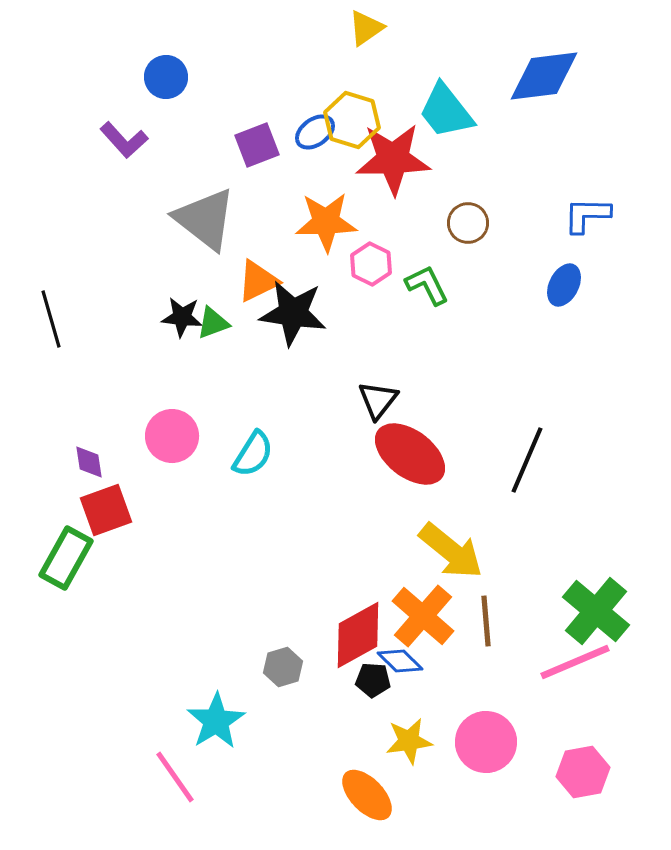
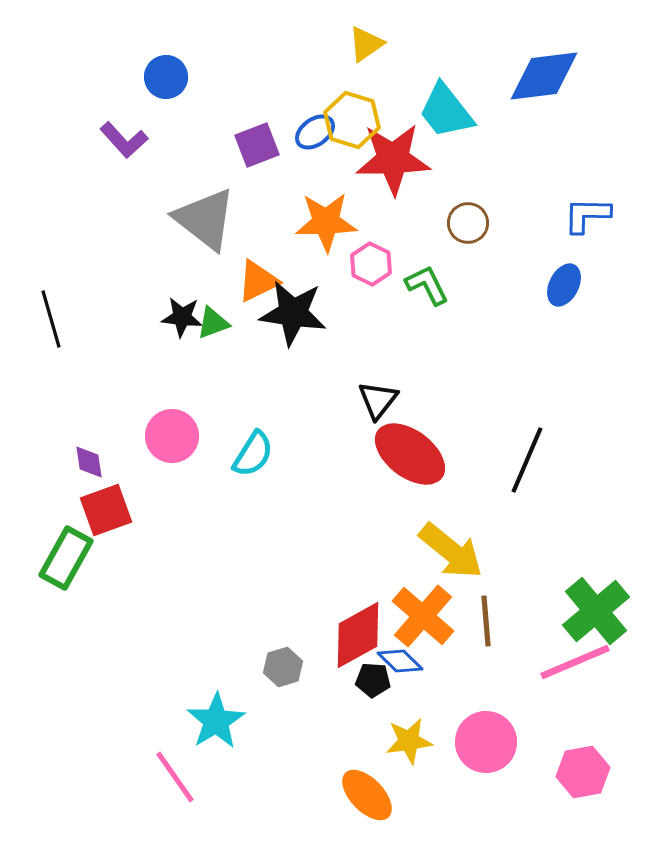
yellow triangle at (366, 28): moved 16 px down
green cross at (596, 611): rotated 10 degrees clockwise
